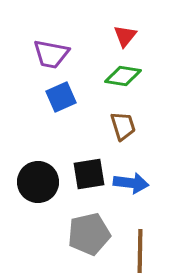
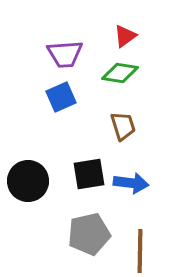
red triangle: rotated 15 degrees clockwise
purple trapezoid: moved 14 px right; rotated 15 degrees counterclockwise
green diamond: moved 3 px left, 3 px up
black circle: moved 10 px left, 1 px up
